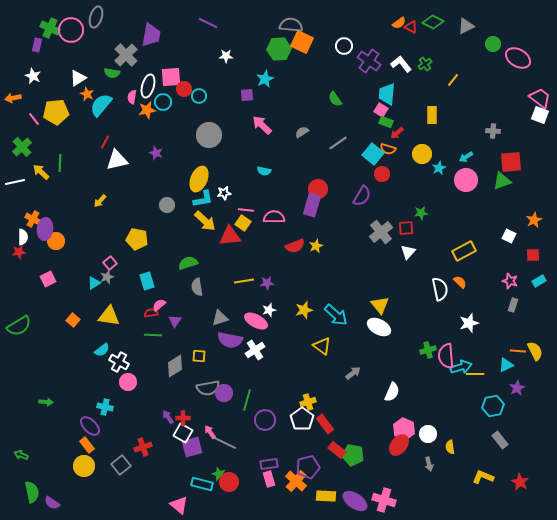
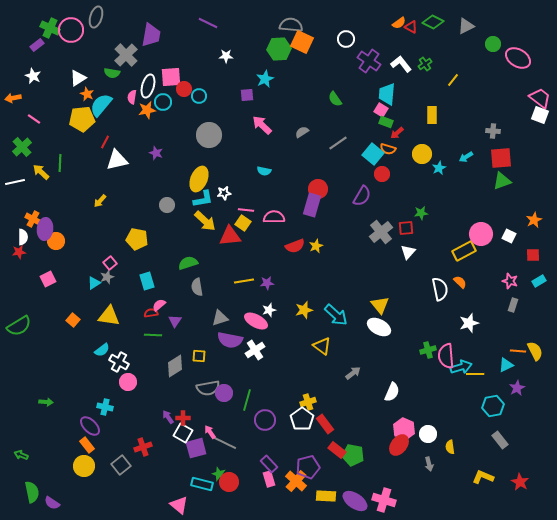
purple rectangle at (37, 45): rotated 40 degrees clockwise
white circle at (344, 46): moved 2 px right, 7 px up
yellow pentagon at (56, 112): moved 26 px right, 7 px down
pink line at (34, 119): rotated 16 degrees counterclockwise
red square at (511, 162): moved 10 px left, 4 px up
pink circle at (466, 180): moved 15 px right, 54 px down
purple square at (192, 447): moved 4 px right, 1 px down
purple rectangle at (269, 464): rotated 54 degrees clockwise
